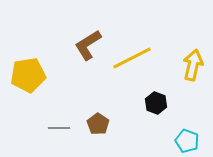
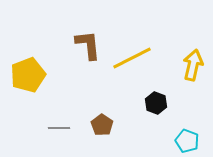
brown L-shape: rotated 116 degrees clockwise
yellow pentagon: rotated 12 degrees counterclockwise
brown pentagon: moved 4 px right, 1 px down
